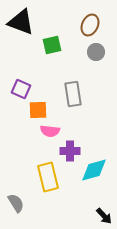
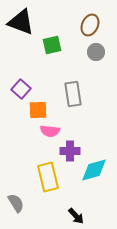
purple square: rotated 18 degrees clockwise
black arrow: moved 28 px left
